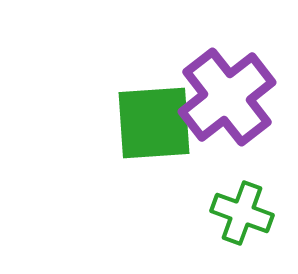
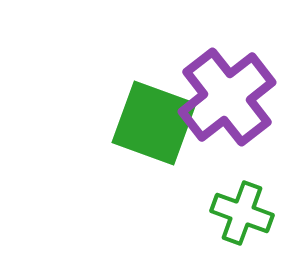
green square: rotated 24 degrees clockwise
